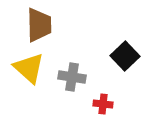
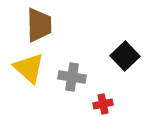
red cross: rotated 18 degrees counterclockwise
